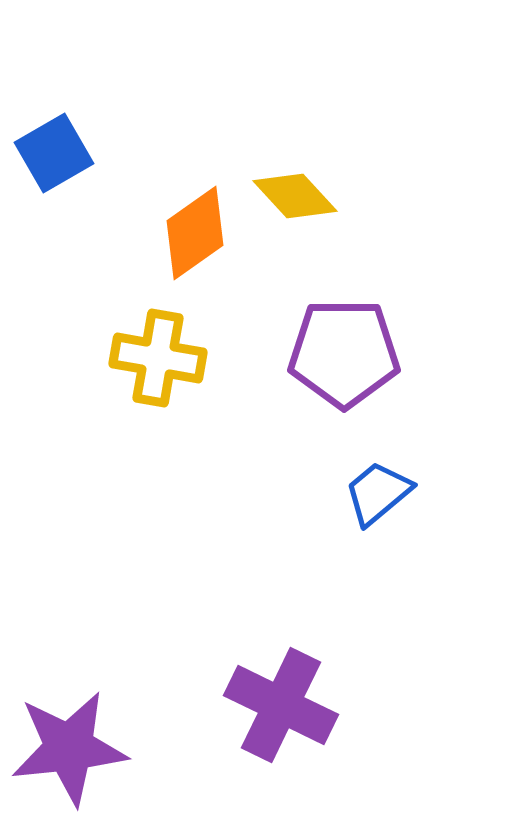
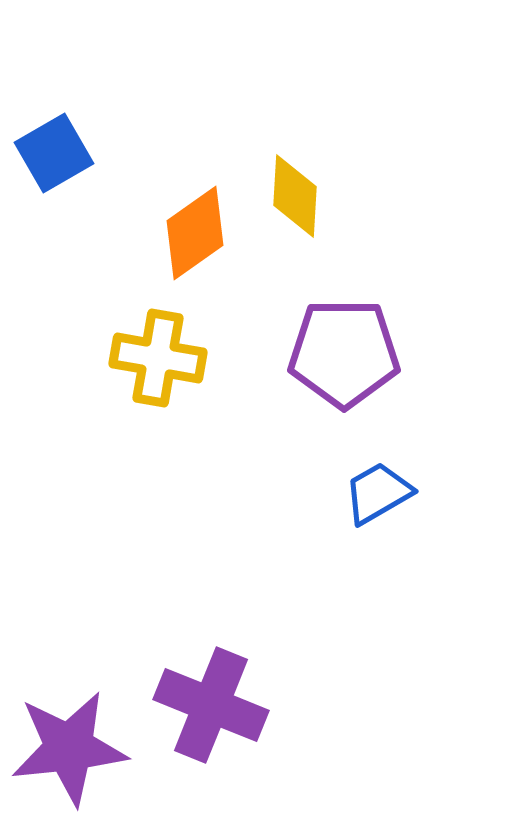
yellow diamond: rotated 46 degrees clockwise
blue trapezoid: rotated 10 degrees clockwise
purple cross: moved 70 px left; rotated 4 degrees counterclockwise
